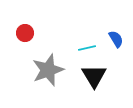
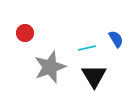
gray star: moved 2 px right, 3 px up
